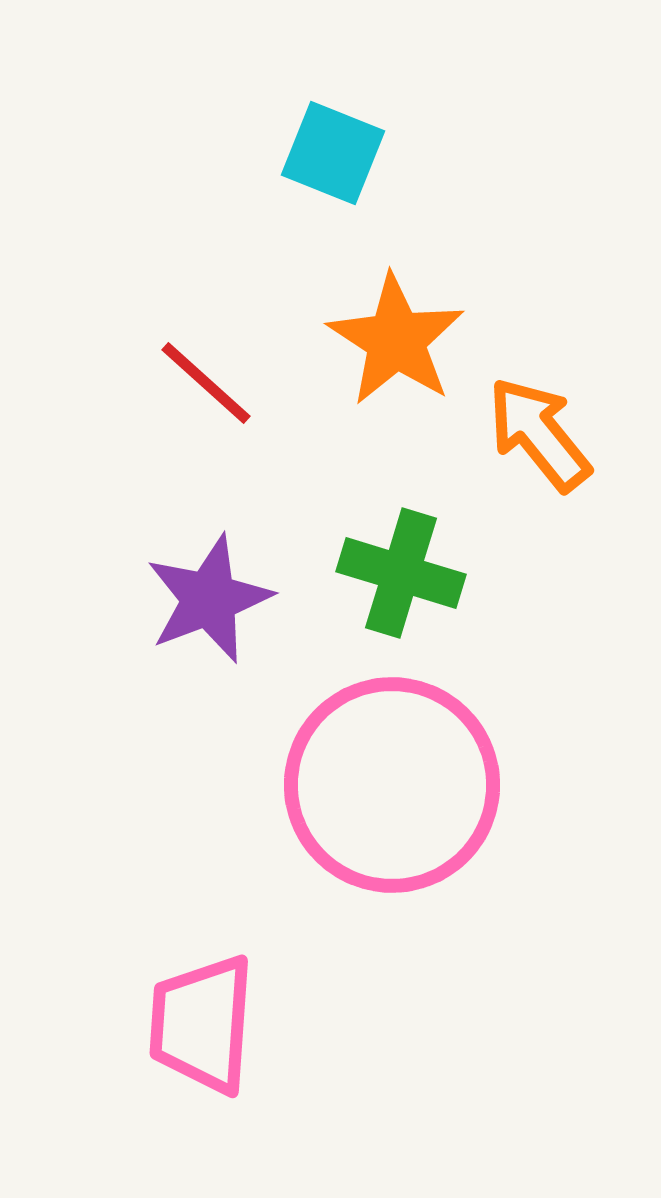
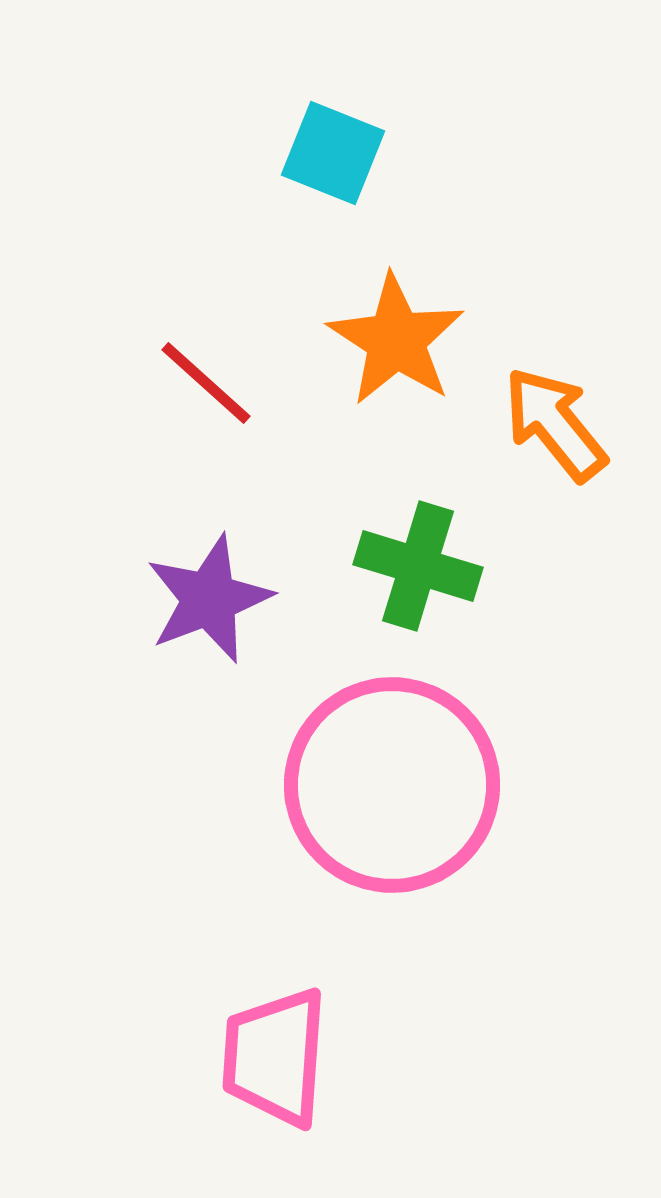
orange arrow: moved 16 px right, 10 px up
green cross: moved 17 px right, 7 px up
pink trapezoid: moved 73 px right, 33 px down
